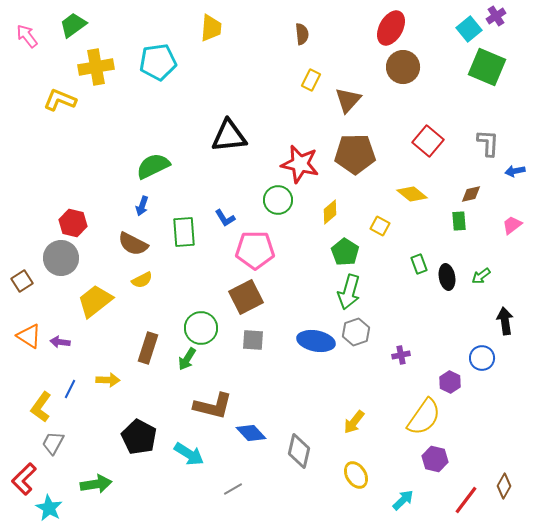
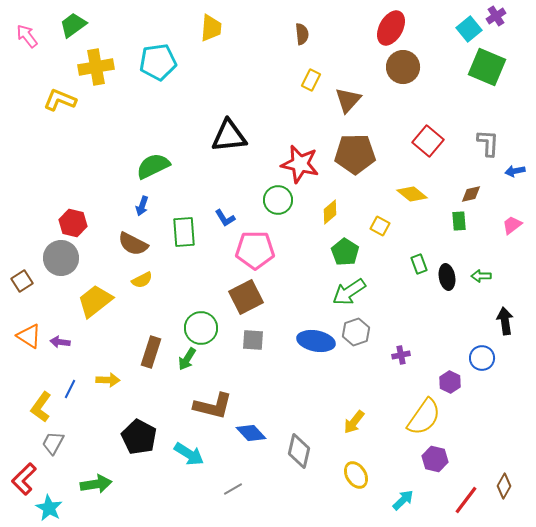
green arrow at (481, 276): rotated 36 degrees clockwise
green arrow at (349, 292): rotated 40 degrees clockwise
brown rectangle at (148, 348): moved 3 px right, 4 px down
